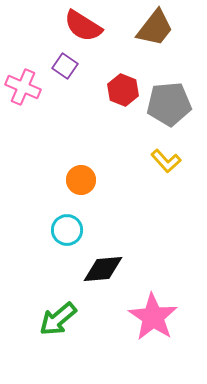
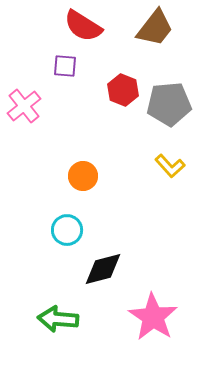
purple square: rotated 30 degrees counterclockwise
pink cross: moved 1 px right, 19 px down; rotated 28 degrees clockwise
yellow L-shape: moved 4 px right, 5 px down
orange circle: moved 2 px right, 4 px up
black diamond: rotated 9 degrees counterclockwise
green arrow: rotated 45 degrees clockwise
